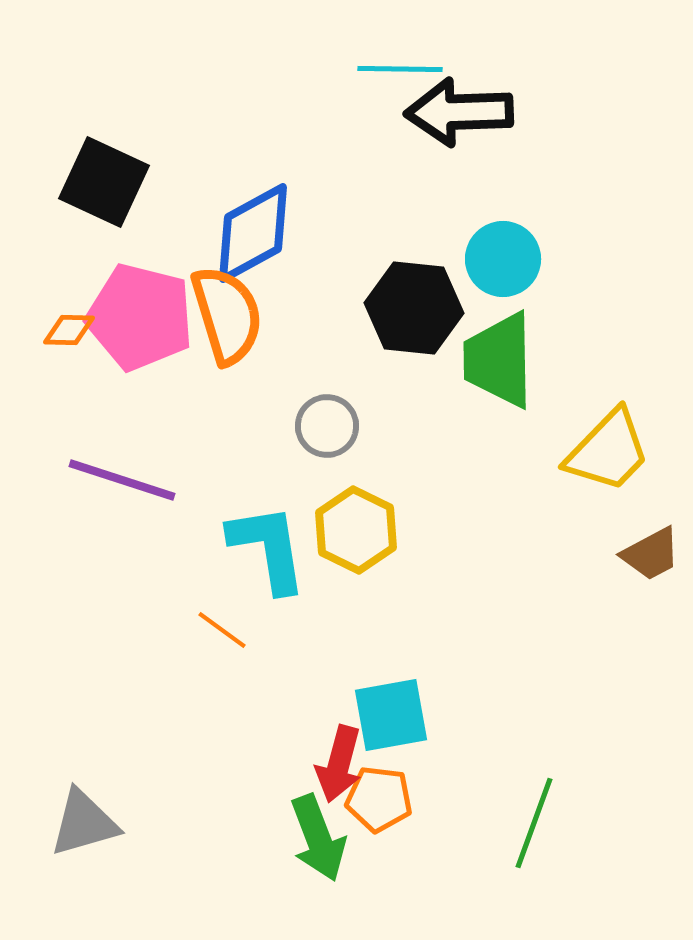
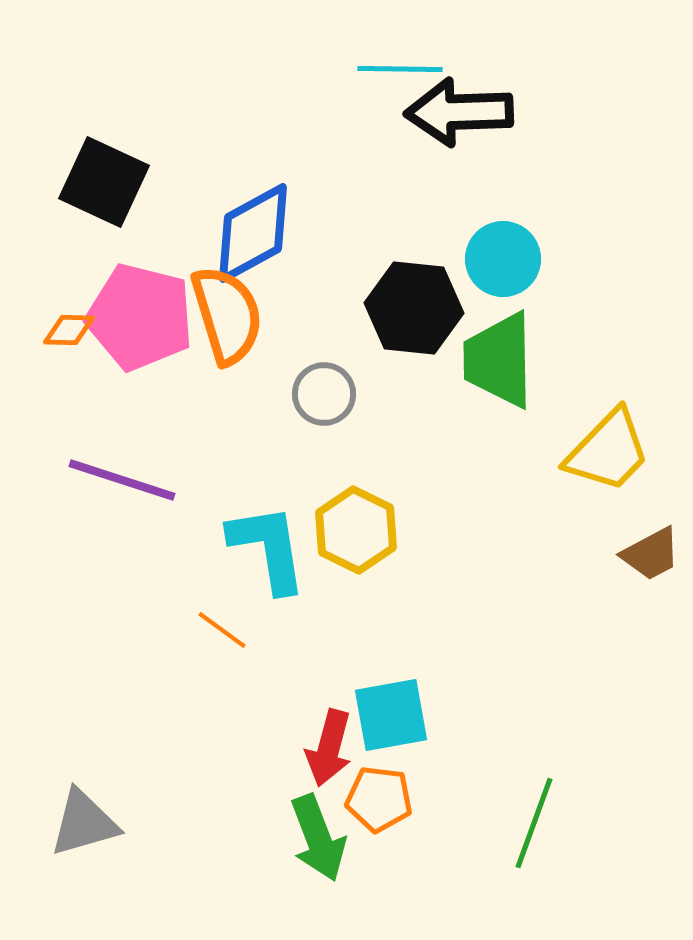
gray circle: moved 3 px left, 32 px up
red arrow: moved 10 px left, 16 px up
